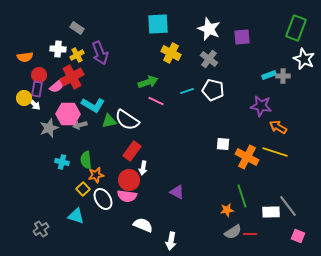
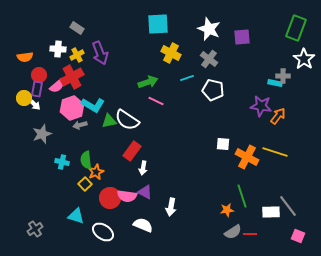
white star at (304, 59): rotated 10 degrees clockwise
cyan rectangle at (269, 75): moved 6 px right, 8 px down; rotated 32 degrees clockwise
cyan line at (187, 91): moved 13 px up
pink hexagon at (68, 114): moved 4 px right, 6 px up; rotated 20 degrees counterclockwise
orange arrow at (278, 127): moved 11 px up; rotated 96 degrees clockwise
gray star at (49, 128): moved 7 px left, 6 px down
orange star at (96, 175): moved 3 px up; rotated 14 degrees counterclockwise
red circle at (129, 180): moved 19 px left, 18 px down
yellow square at (83, 189): moved 2 px right, 5 px up
purple triangle at (177, 192): moved 32 px left
white ellipse at (103, 199): moved 33 px down; rotated 25 degrees counterclockwise
gray cross at (41, 229): moved 6 px left
white arrow at (171, 241): moved 34 px up
